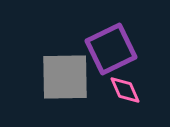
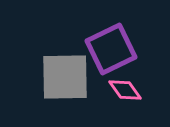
pink diamond: rotated 12 degrees counterclockwise
